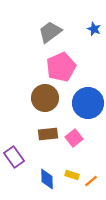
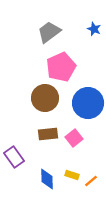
gray trapezoid: moved 1 px left
